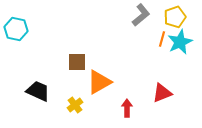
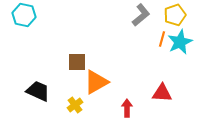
yellow pentagon: moved 2 px up
cyan hexagon: moved 8 px right, 14 px up
orange triangle: moved 3 px left
red triangle: rotated 25 degrees clockwise
